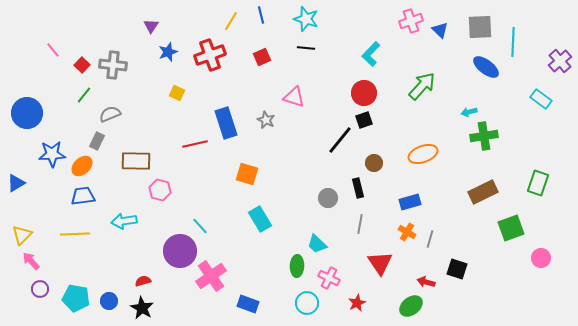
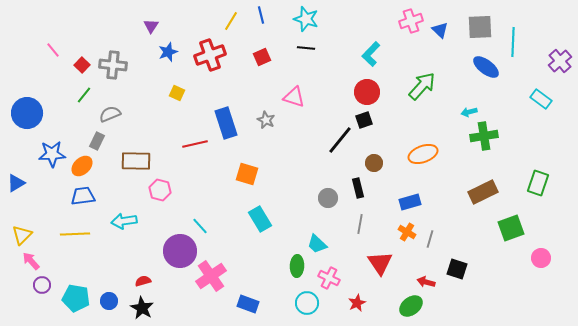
red circle at (364, 93): moved 3 px right, 1 px up
purple circle at (40, 289): moved 2 px right, 4 px up
